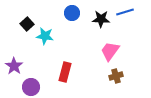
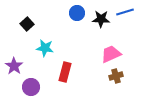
blue circle: moved 5 px right
cyan star: moved 12 px down
pink trapezoid: moved 1 px right, 3 px down; rotated 30 degrees clockwise
